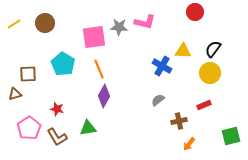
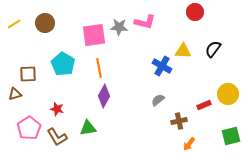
pink square: moved 2 px up
orange line: moved 1 px up; rotated 12 degrees clockwise
yellow circle: moved 18 px right, 21 px down
